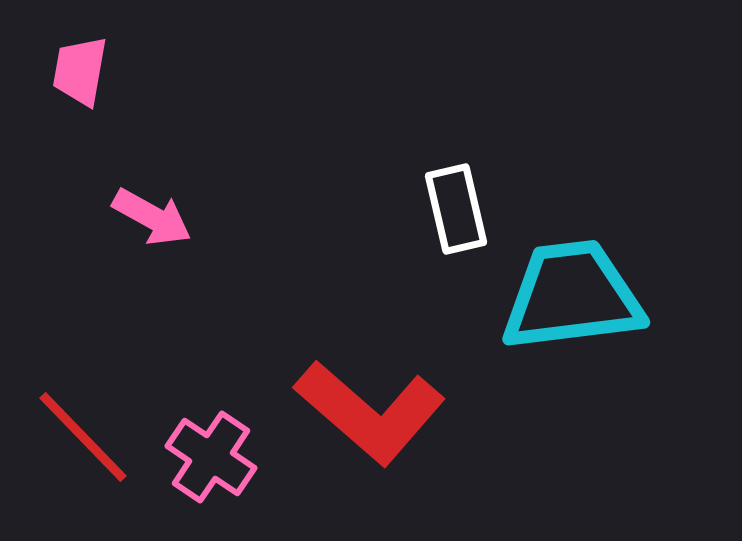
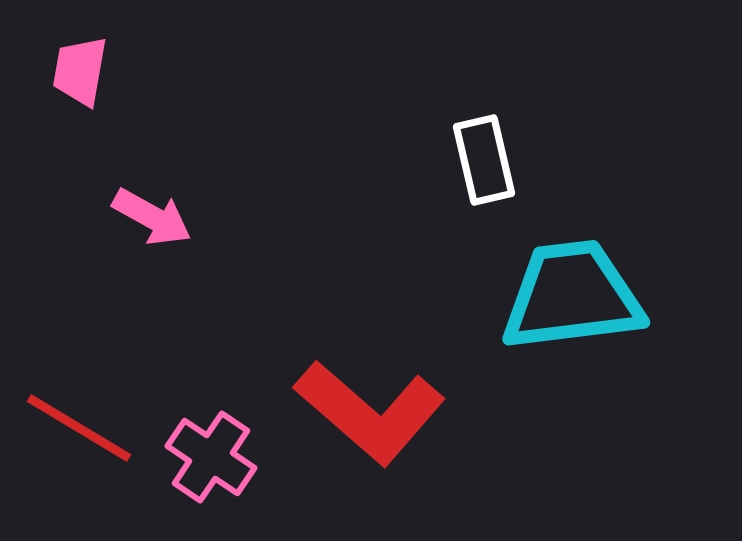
white rectangle: moved 28 px right, 49 px up
red line: moved 4 px left, 9 px up; rotated 15 degrees counterclockwise
